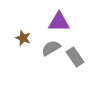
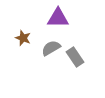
purple triangle: moved 1 px left, 4 px up
